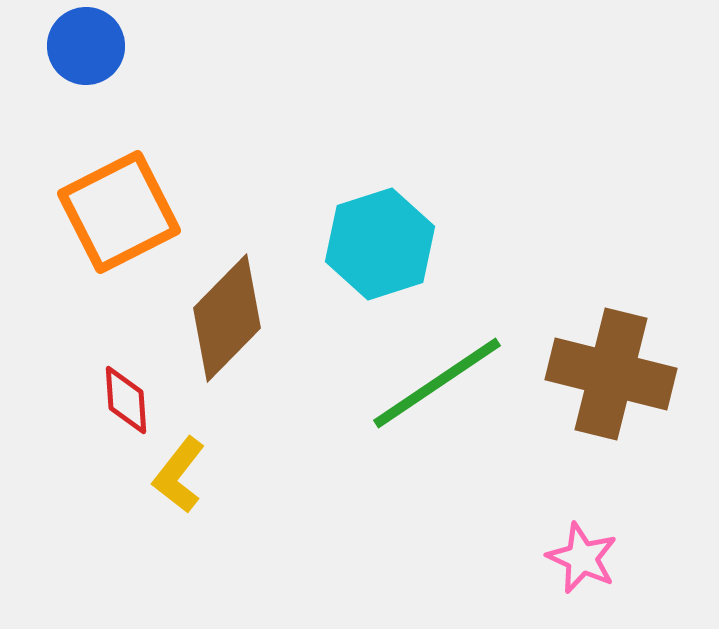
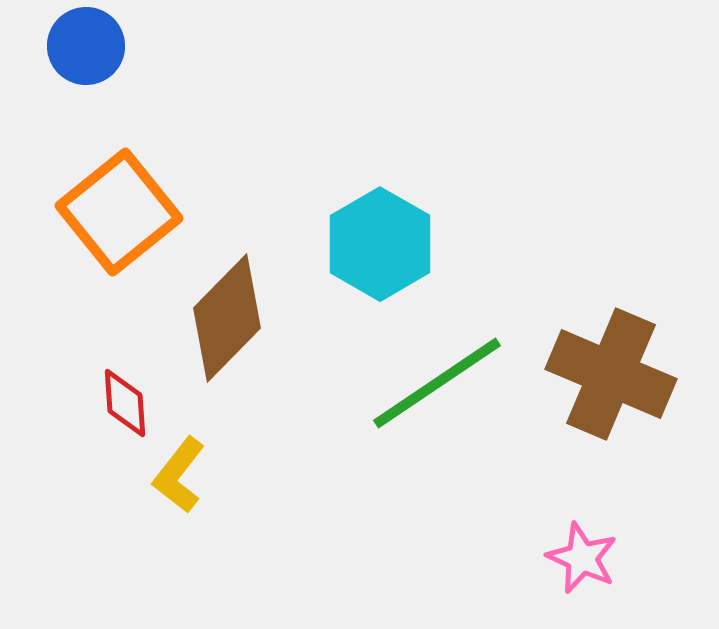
orange square: rotated 12 degrees counterclockwise
cyan hexagon: rotated 12 degrees counterclockwise
brown cross: rotated 9 degrees clockwise
red diamond: moved 1 px left, 3 px down
